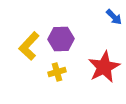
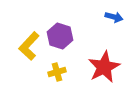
blue arrow: rotated 30 degrees counterclockwise
purple hexagon: moved 1 px left, 3 px up; rotated 20 degrees clockwise
